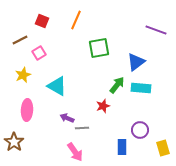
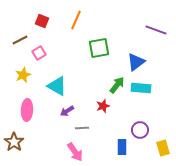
purple arrow: moved 7 px up; rotated 56 degrees counterclockwise
